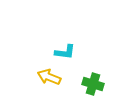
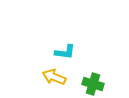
yellow arrow: moved 5 px right
